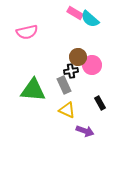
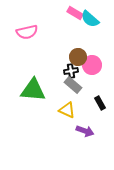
gray rectangle: moved 9 px right; rotated 24 degrees counterclockwise
